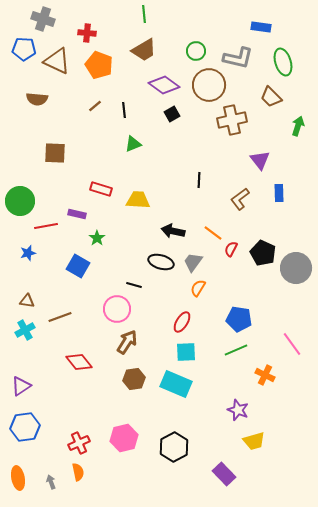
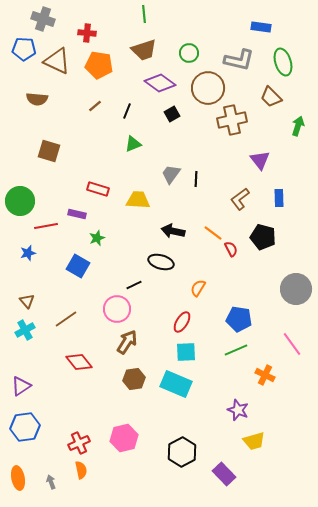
brown trapezoid at (144, 50): rotated 12 degrees clockwise
green circle at (196, 51): moved 7 px left, 2 px down
gray L-shape at (238, 58): moved 1 px right, 2 px down
orange pentagon at (99, 65): rotated 12 degrees counterclockwise
purple diamond at (164, 85): moved 4 px left, 2 px up
brown circle at (209, 85): moved 1 px left, 3 px down
black line at (124, 110): moved 3 px right, 1 px down; rotated 28 degrees clockwise
brown square at (55, 153): moved 6 px left, 2 px up; rotated 15 degrees clockwise
black line at (199, 180): moved 3 px left, 1 px up
red rectangle at (101, 189): moved 3 px left
blue rectangle at (279, 193): moved 5 px down
green star at (97, 238): rotated 14 degrees clockwise
red semicircle at (231, 249): rotated 126 degrees clockwise
black pentagon at (263, 253): moved 16 px up; rotated 10 degrees counterclockwise
gray trapezoid at (193, 262): moved 22 px left, 88 px up
gray circle at (296, 268): moved 21 px down
black line at (134, 285): rotated 42 degrees counterclockwise
brown triangle at (27, 301): rotated 42 degrees clockwise
brown line at (60, 317): moved 6 px right, 2 px down; rotated 15 degrees counterclockwise
black hexagon at (174, 447): moved 8 px right, 5 px down
orange semicircle at (78, 472): moved 3 px right, 2 px up
